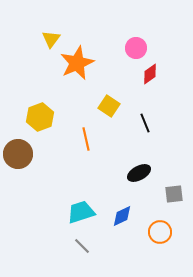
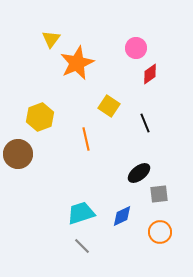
black ellipse: rotated 10 degrees counterclockwise
gray square: moved 15 px left
cyan trapezoid: moved 1 px down
